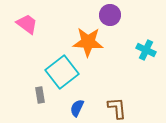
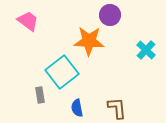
pink trapezoid: moved 1 px right, 3 px up
orange star: moved 1 px right, 1 px up
cyan cross: rotated 18 degrees clockwise
blue semicircle: rotated 36 degrees counterclockwise
